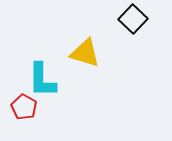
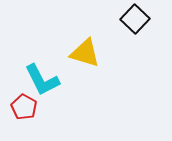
black square: moved 2 px right
cyan L-shape: rotated 27 degrees counterclockwise
